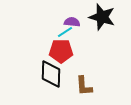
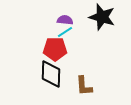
purple semicircle: moved 7 px left, 2 px up
red pentagon: moved 6 px left, 2 px up
